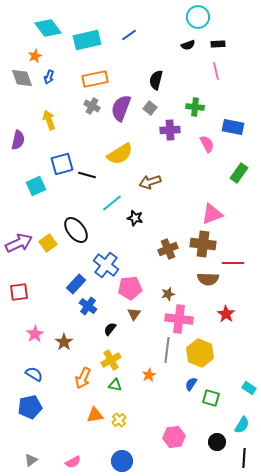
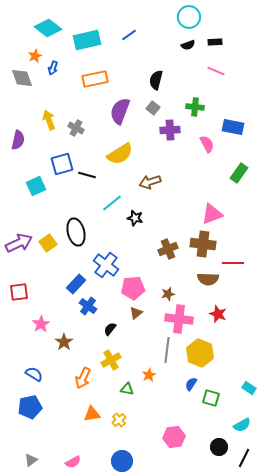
cyan circle at (198, 17): moved 9 px left
cyan diamond at (48, 28): rotated 16 degrees counterclockwise
black rectangle at (218, 44): moved 3 px left, 2 px up
pink line at (216, 71): rotated 54 degrees counterclockwise
blue arrow at (49, 77): moved 4 px right, 9 px up
gray cross at (92, 106): moved 16 px left, 22 px down
purple semicircle at (121, 108): moved 1 px left, 3 px down
gray square at (150, 108): moved 3 px right
black ellipse at (76, 230): moved 2 px down; rotated 24 degrees clockwise
pink pentagon at (130, 288): moved 3 px right
brown triangle at (134, 314): moved 2 px right, 1 px up; rotated 16 degrees clockwise
red star at (226, 314): moved 8 px left; rotated 12 degrees counterclockwise
pink star at (35, 334): moved 6 px right, 10 px up
green triangle at (115, 385): moved 12 px right, 4 px down
orange triangle at (95, 415): moved 3 px left, 1 px up
cyan semicircle at (242, 425): rotated 30 degrees clockwise
black circle at (217, 442): moved 2 px right, 5 px down
black line at (244, 458): rotated 24 degrees clockwise
